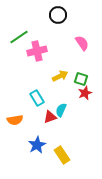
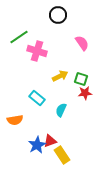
pink cross: rotated 30 degrees clockwise
red star: rotated 16 degrees clockwise
cyan rectangle: rotated 21 degrees counterclockwise
red triangle: moved 24 px down
